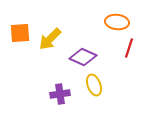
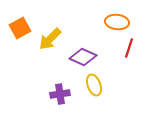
orange square: moved 5 px up; rotated 25 degrees counterclockwise
